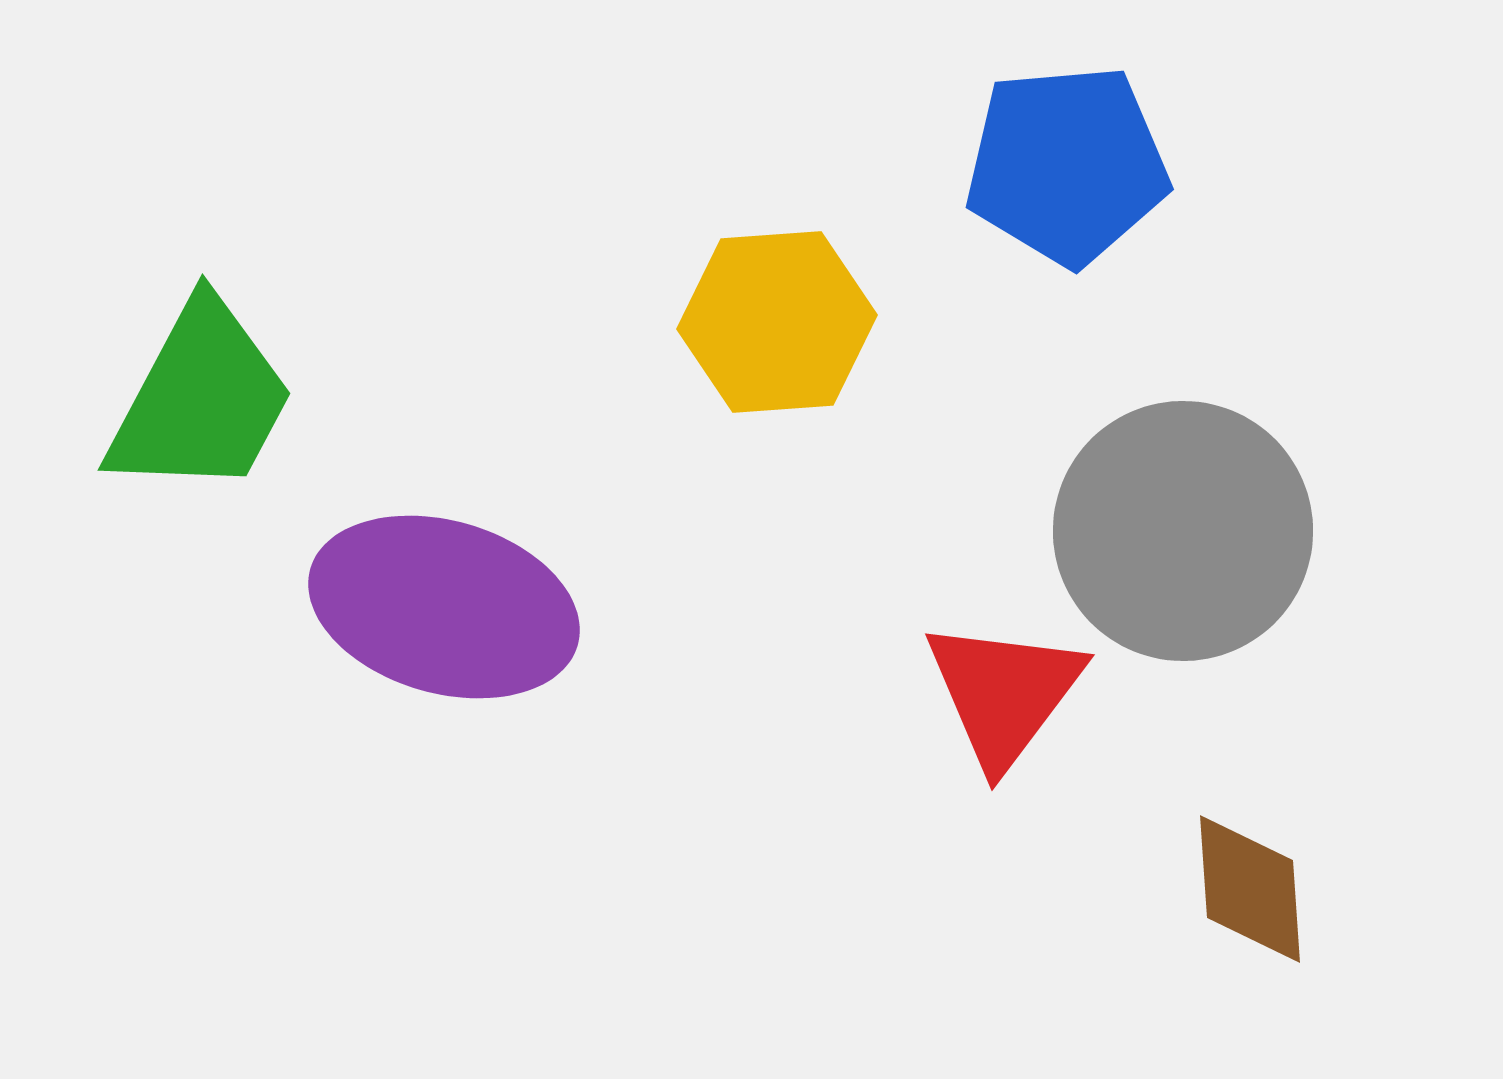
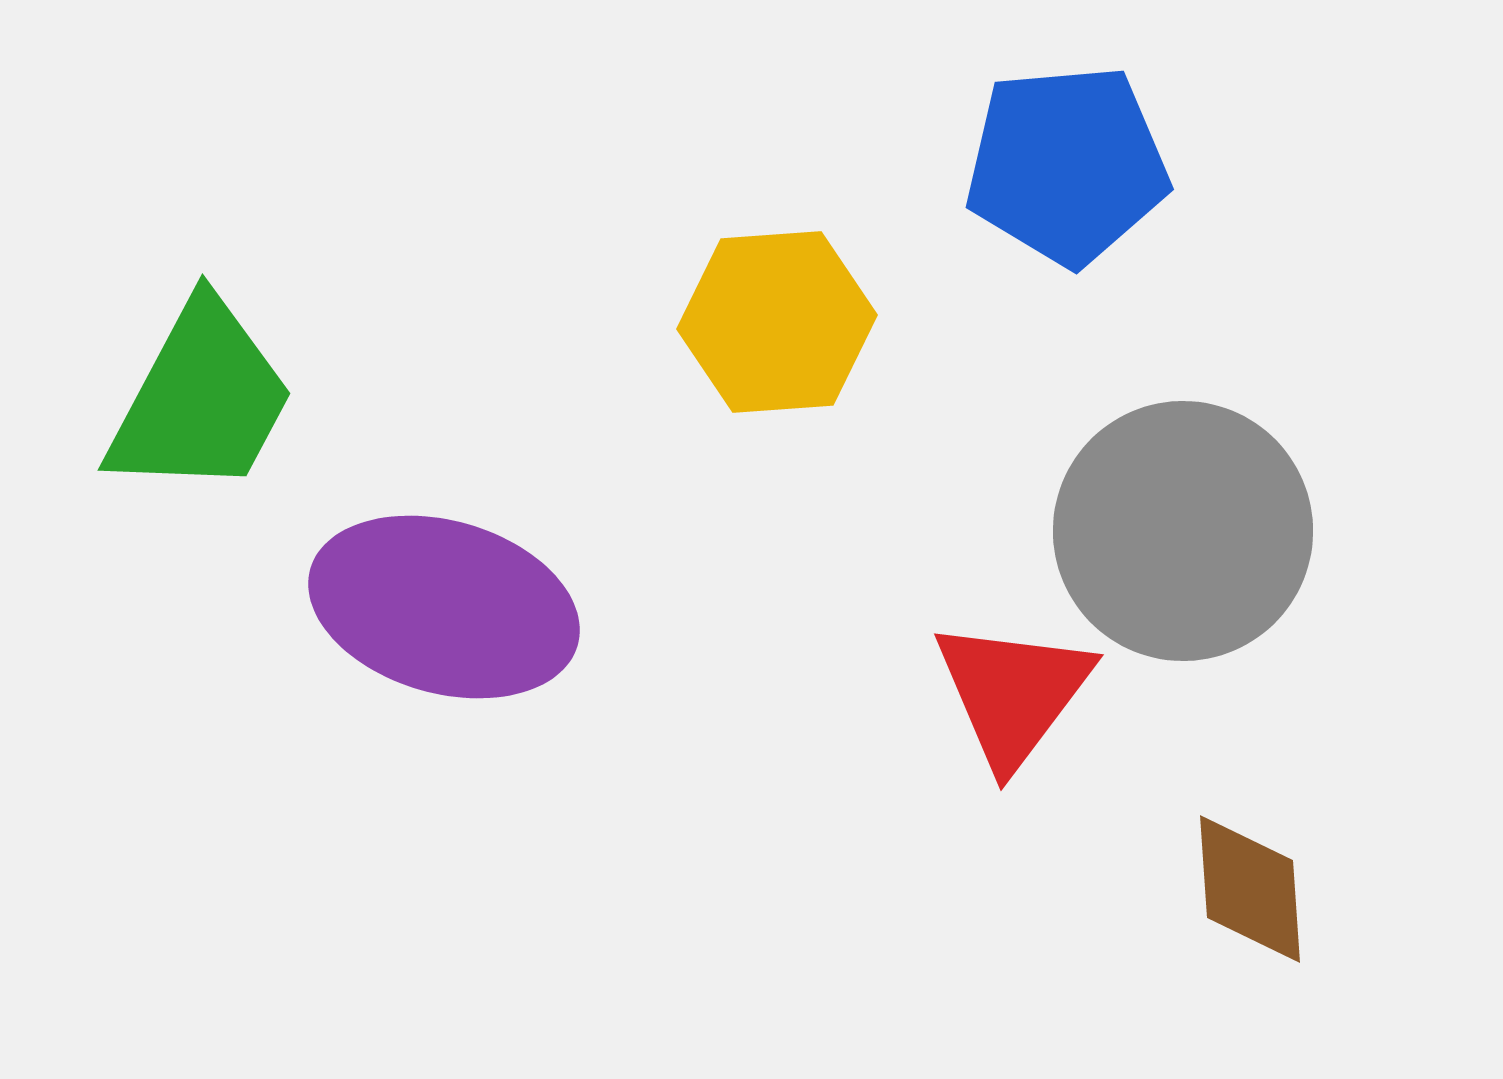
red triangle: moved 9 px right
